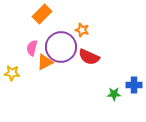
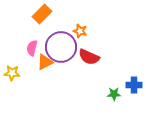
orange star: moved 2 px left, 1 px down
